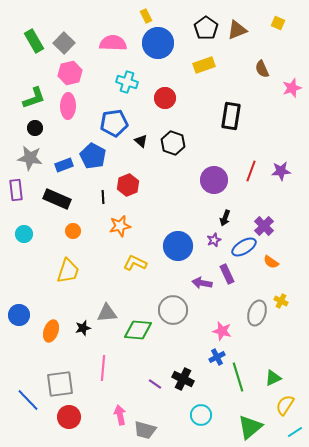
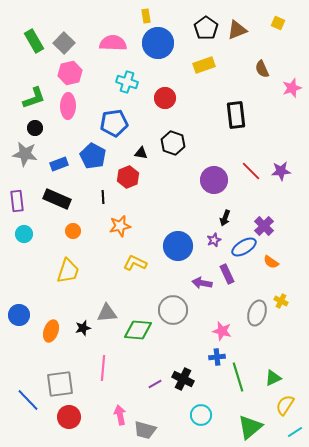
yellow rectangle at (146, 16): rotated 16 degrees clockwise
black rectangle at (231, 116): moved 5 px right, 1 px up; rotated 16 degrees counterclockwise
black triangle at (141, 141): moved 12 px down; rotated 32 degrees counterclockwise
gray star at (30, 158): moved 5 px left, 4 px up
blue rectangle at (64, 165): moved 5 px left, 1 px up
red line at (251, 171): rotated 65 degrees counterclockwise
red hexagon at (128, 185): moved 8 px up
purple rectangle at (16, 190): moved 1 px right, 11 px down
blue cross at (217, 357): rotated 21 degrees clockwise
purple line at (155, 384): rotated 64 degrees counterclockwise
